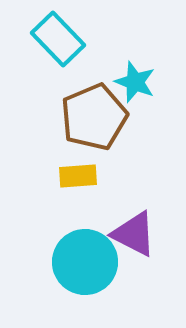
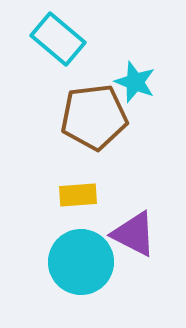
cyan rectangle: rotated 6 degrees counterclockwise
brown pentagon: rotated 16 degrees clockwise
yellow rectangle: moved 19 px down
cyan circle: moved 4 px left
